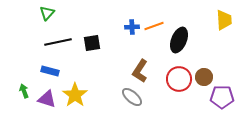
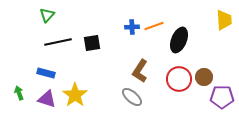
green triangle: moved 2 px down
blue rectangle: moved 4 px left, 2 px down
green arrow: moved 5 px left, 2 px down
